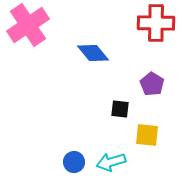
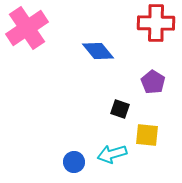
pink cross: moved 1 px left, 3 px down
blue diamond: moved 5 px right, 2 px up
purple pentagon: moved 1 px right, 2 px up
black square: rotated 12 degrees clockwise
cyan arrow: moved 1 px right, 8 px up
